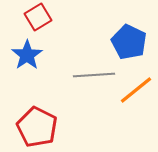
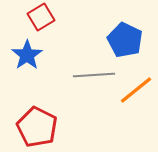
red square: moved 3 px right
blue pentagon: moved 4 px left, 2 px up
